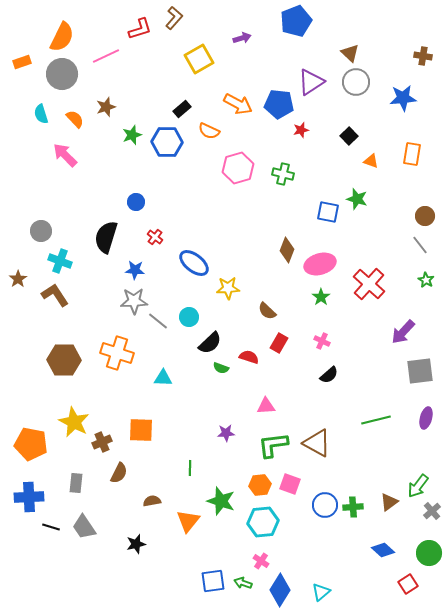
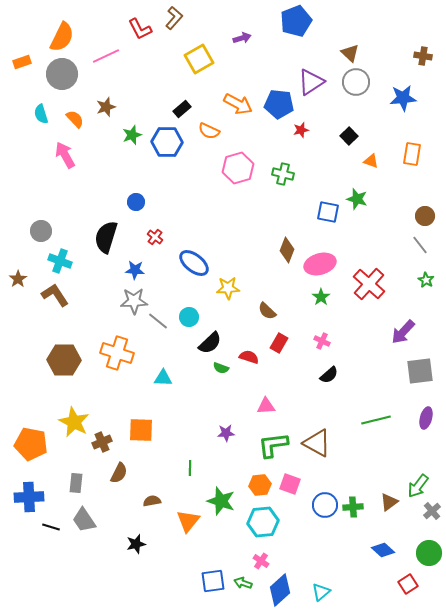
red L-shape at (140, 29): rotated 80 degrees clockwise
pink arrow at (65, 155): rotated 16 degrees clockwise
gray trapezoid at (84, 527): moved 7 px up
blue diamond at (280, 590): rotated 16 degrees clockwise
